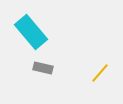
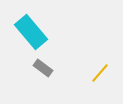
gray rectangle: rotated 24 degrees clockwise
